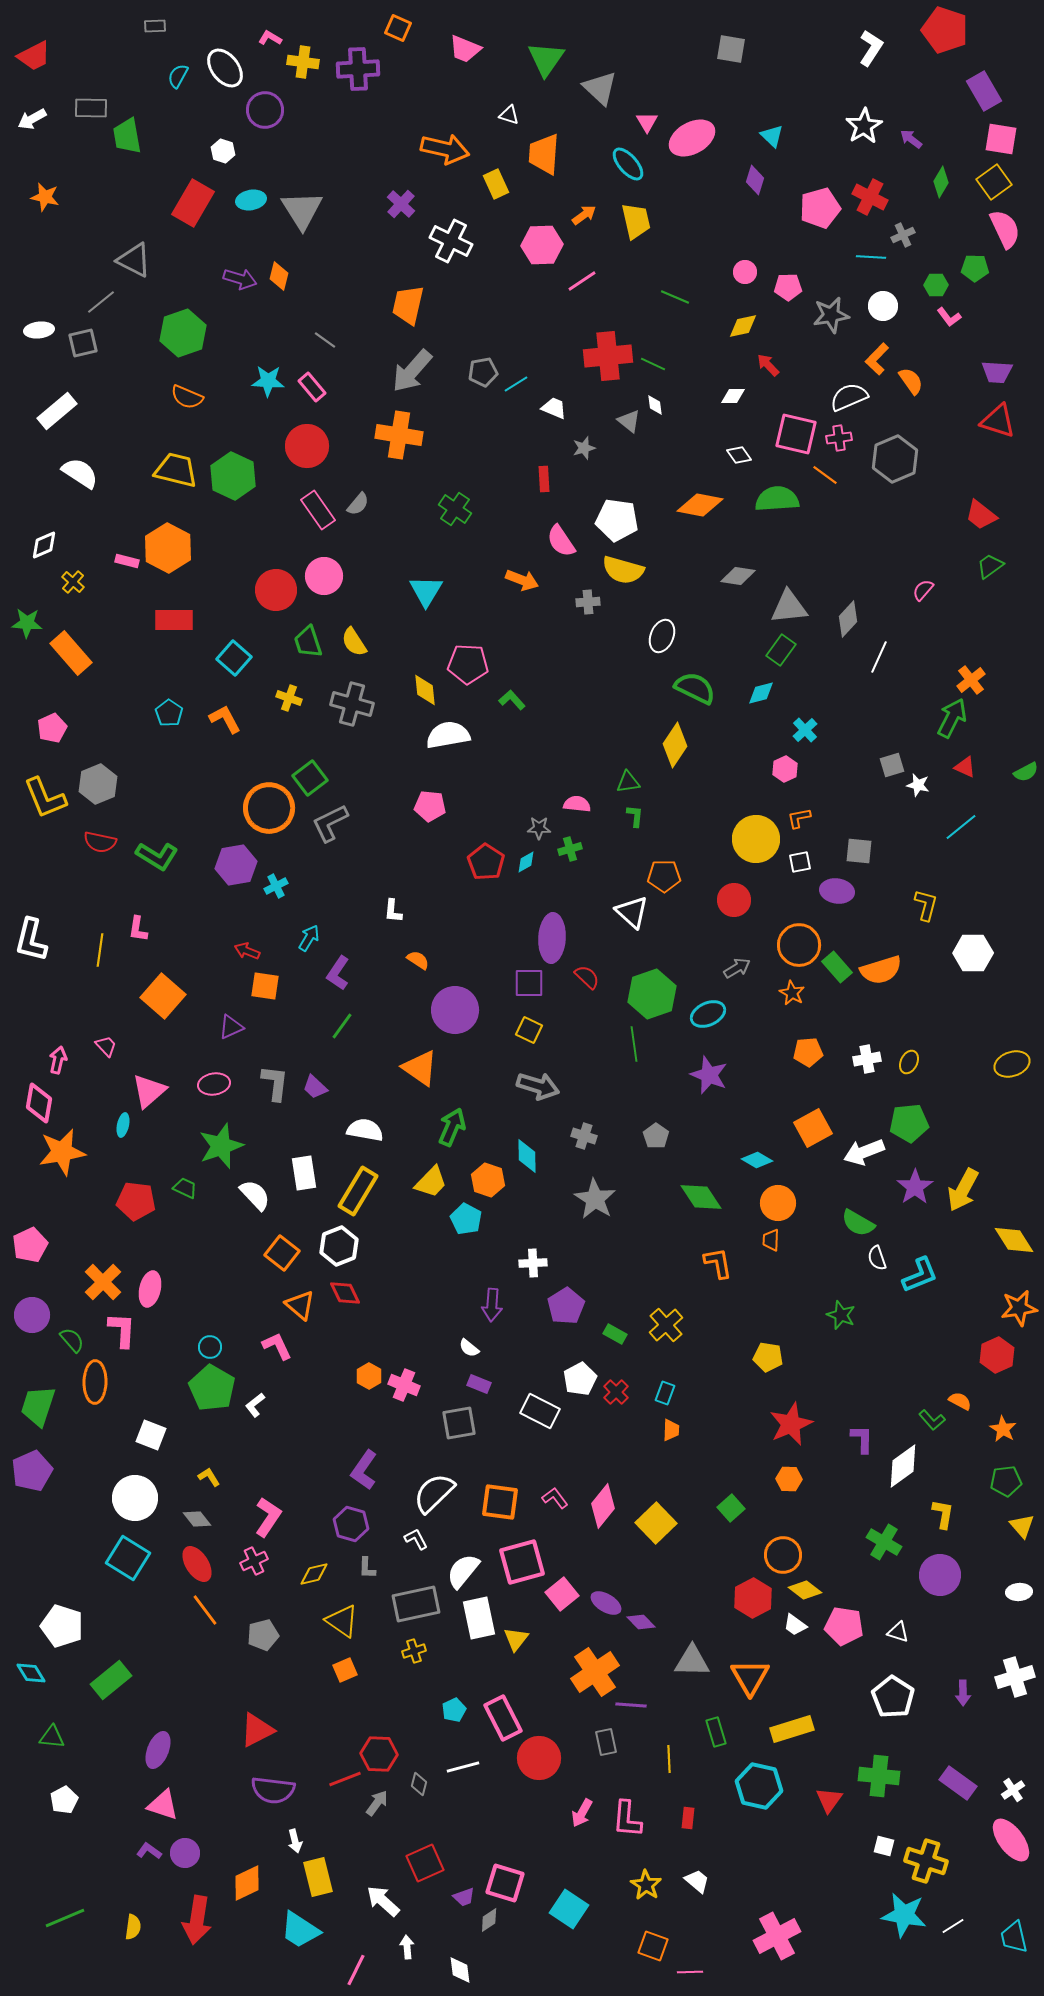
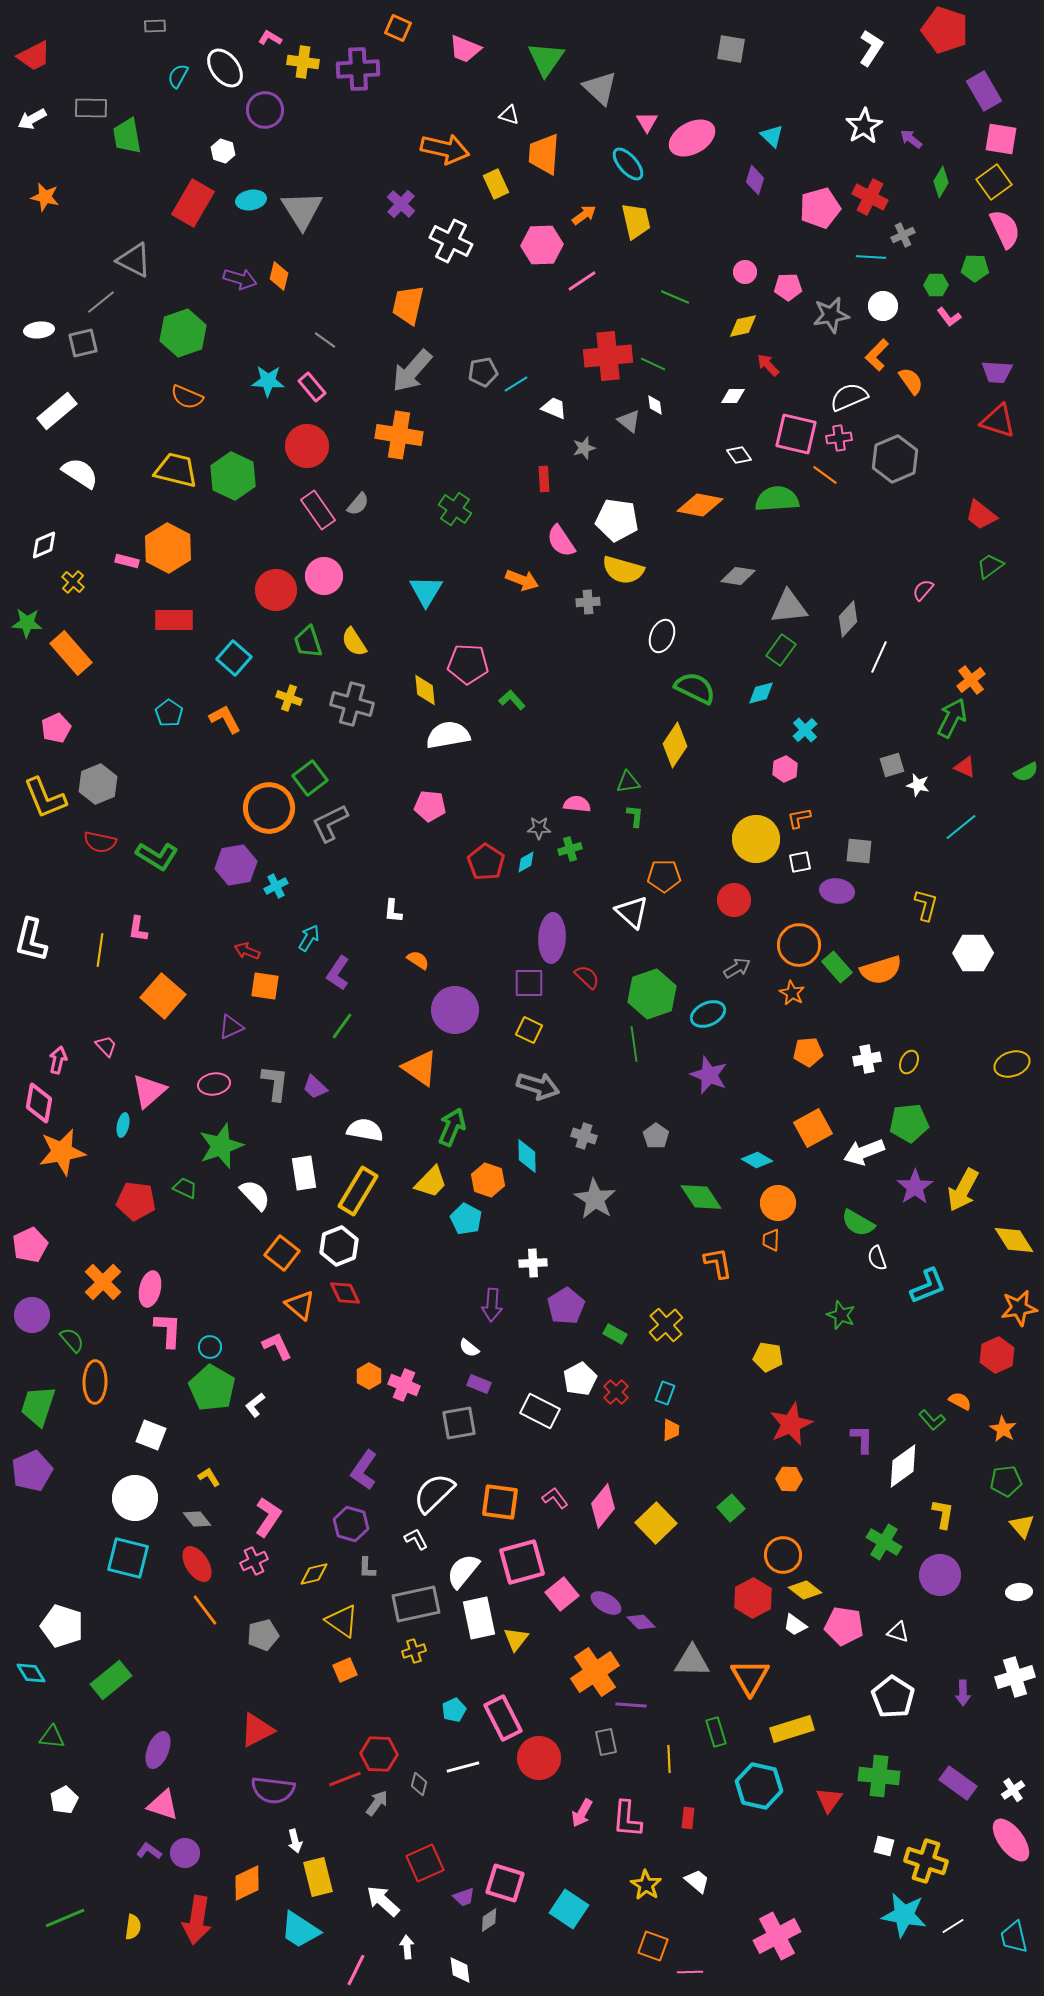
orange L-shape at (877, 359): moved 4 px up
pink pentagon at (52, 728): moved 4 px right
cyan L-shape at (920, 1275): moved 8 px right, 11 px down
pink L-shape at (122, 1330): moved 46 px right
cyan square at (128, 1558): rotated 18 degrees counterclockwise
